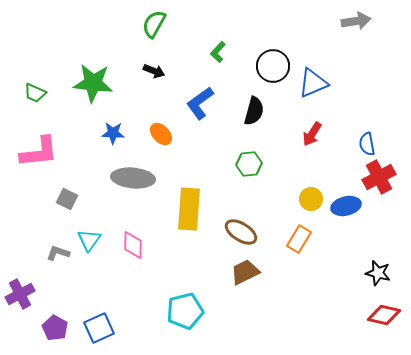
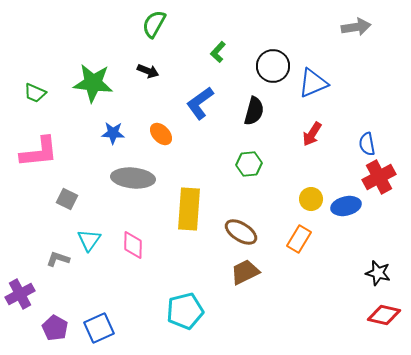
gray arrow: moved 6 px down
black arrow: moved 6 px left
gray L-shape: moved 6 px down
